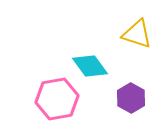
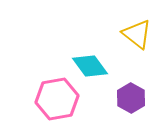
yellow triangle: rotated 20 degrees clockwise
